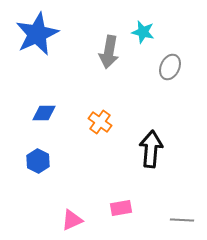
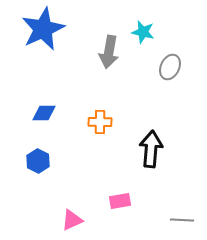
blue star: moved 6 px right, 5 px up
orange cross: rotated 35 degrees counterclockwise
pink rectangle: moved 1 px left, 7 px up
